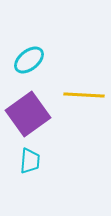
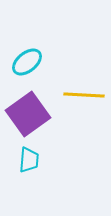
cyan ellipse: moved 2 px left, 2 px down
cyan trapezoid: moved 1 px left, 1 px up
